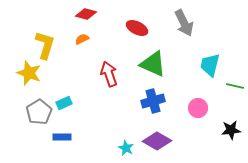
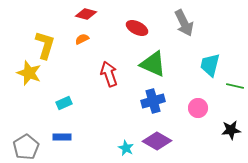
gray pentagon: moved 13 px left, 35 px down
